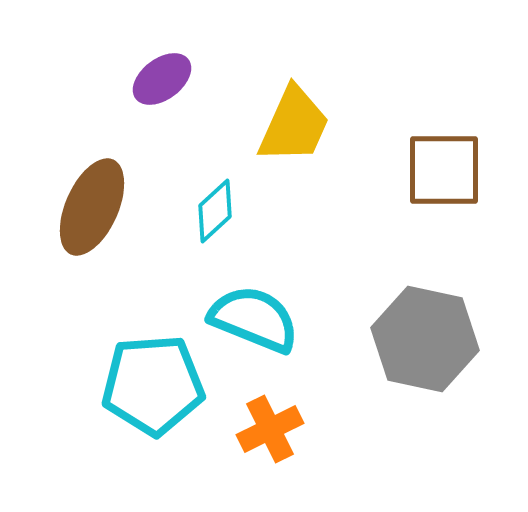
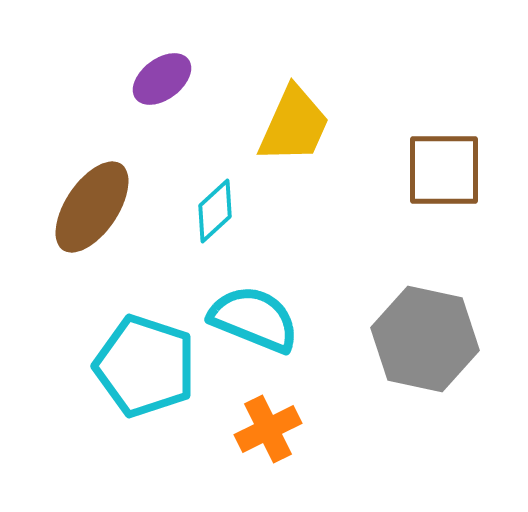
brown ellipse: rotated 10 degrees clockwise
cyan pentagon: moved 8 px left, 19 px up; rotated 22 degrees clockwise
orange cross: moved 2 px left
